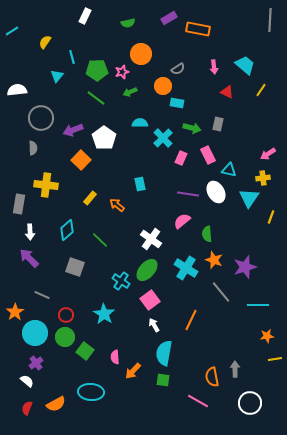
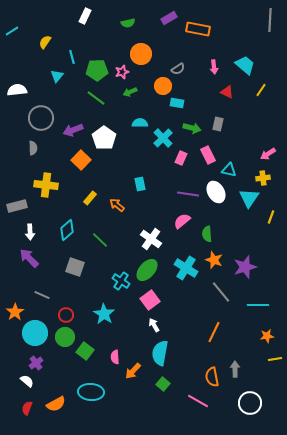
gray rectangle at (19, 204): moved 2 px left, 2 px down; rotated 66 degrees clockwise
orange line at (191, 320): moved 23 px right, 12 px down
cyan semicircle at (164, 353): moved 4 px left
green square at (163, 380): moved 4 px down; rotated 32 degrees clockwise
